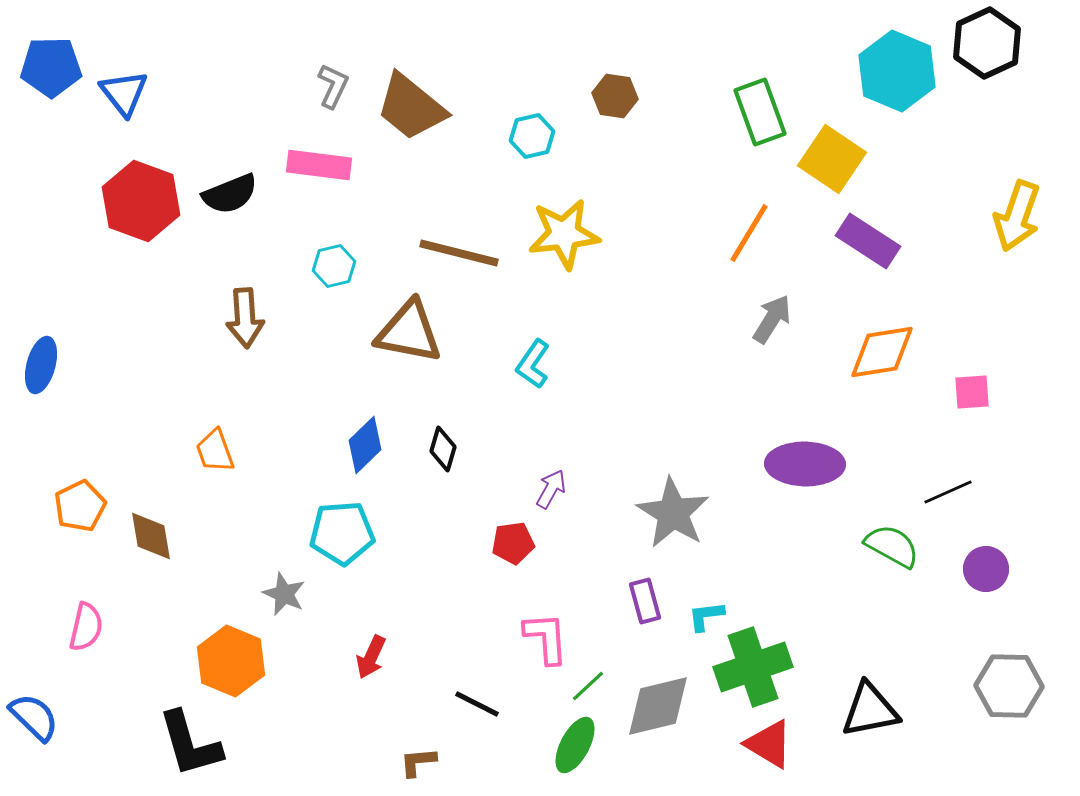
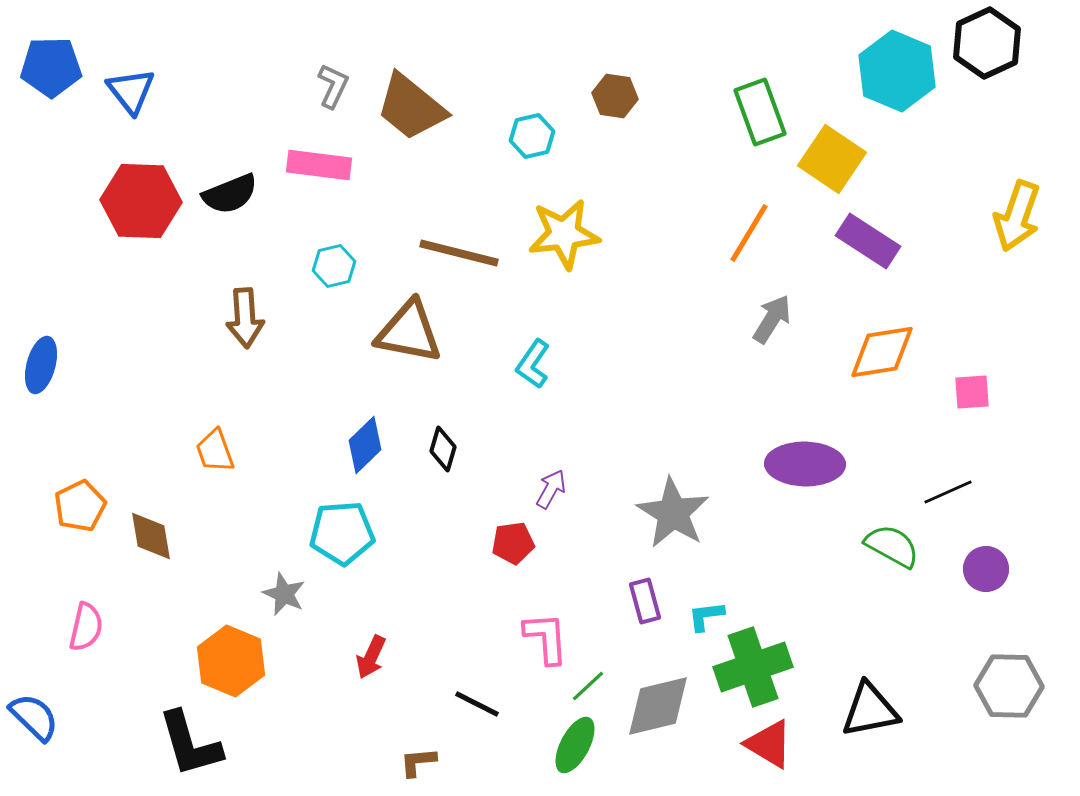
blue triangle at (124, 93): moved 7 px right, 2 px up
red hexagon at (141, 201): rotated 18 degrees counterclockwise
